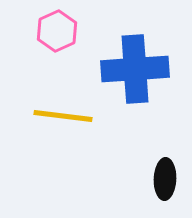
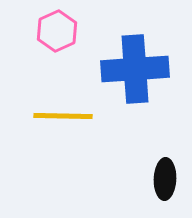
yellow line: rotated 6 degrees counterclockwise
